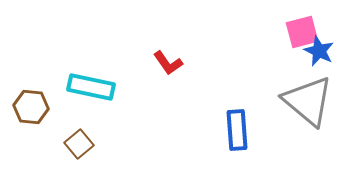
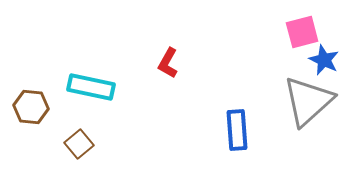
blue star: moved 5 px right, 9 px down
red L-shape: rotated 64 degrees clockwise
gray triangle: rotated 38 degrees clockwise
